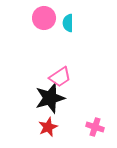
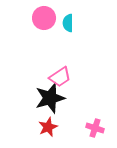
pink cross: moved 1 px down
